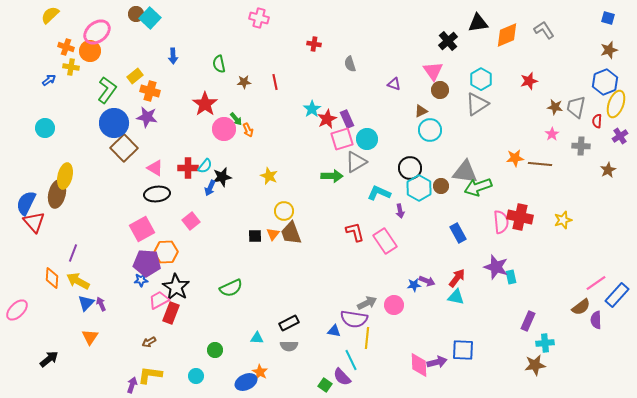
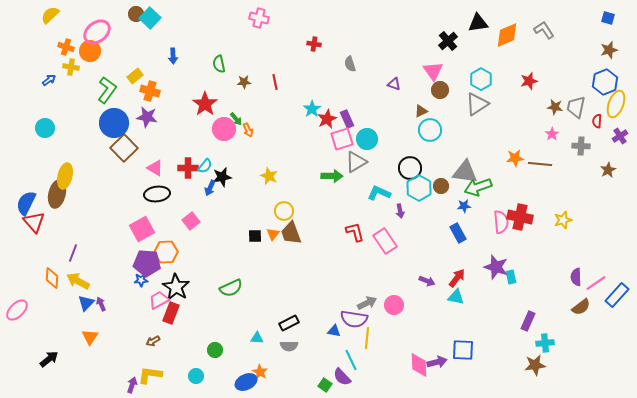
blue star at (414, 285): moved 50 px right, 79 px up
purple semicircle at (596, 320): moved 20 px left, 43 px up
brown arrow at (149, 342): moved 4 px right, 1 px up
